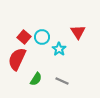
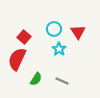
cyan circle: moved 12 px right, 8 px up
